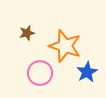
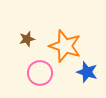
brown star: moved 6 px down
blue star: rotated 25 degrees counterclockwise
